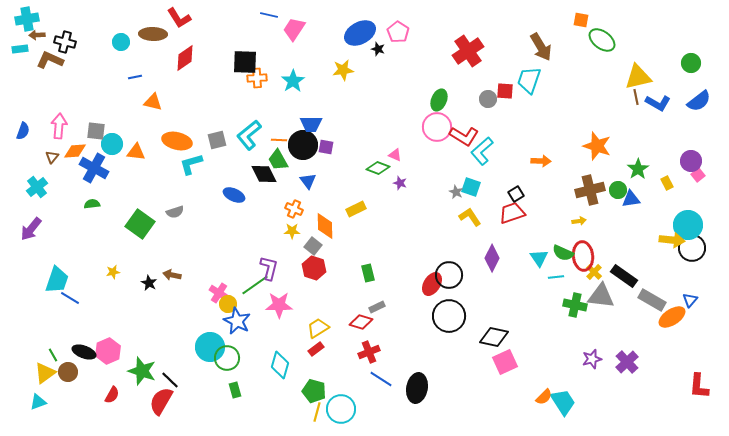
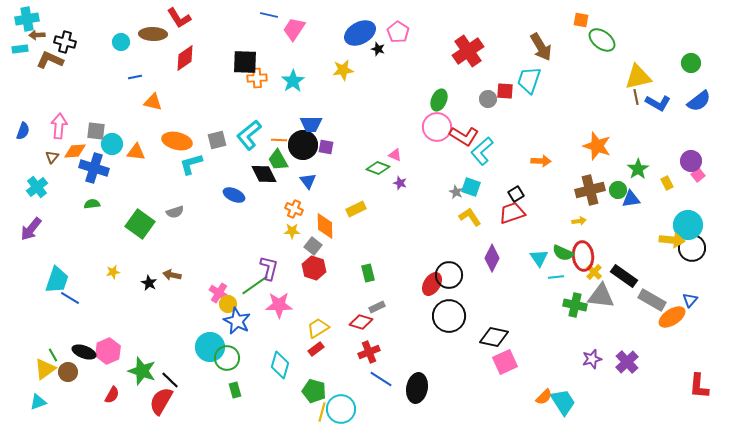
blue cross at (94, 168): rotated 12 degrees counterclockwise
yellow triangle at (45, 373): moved 4 px up
yellow line at (317, 412): moved 5 px right
